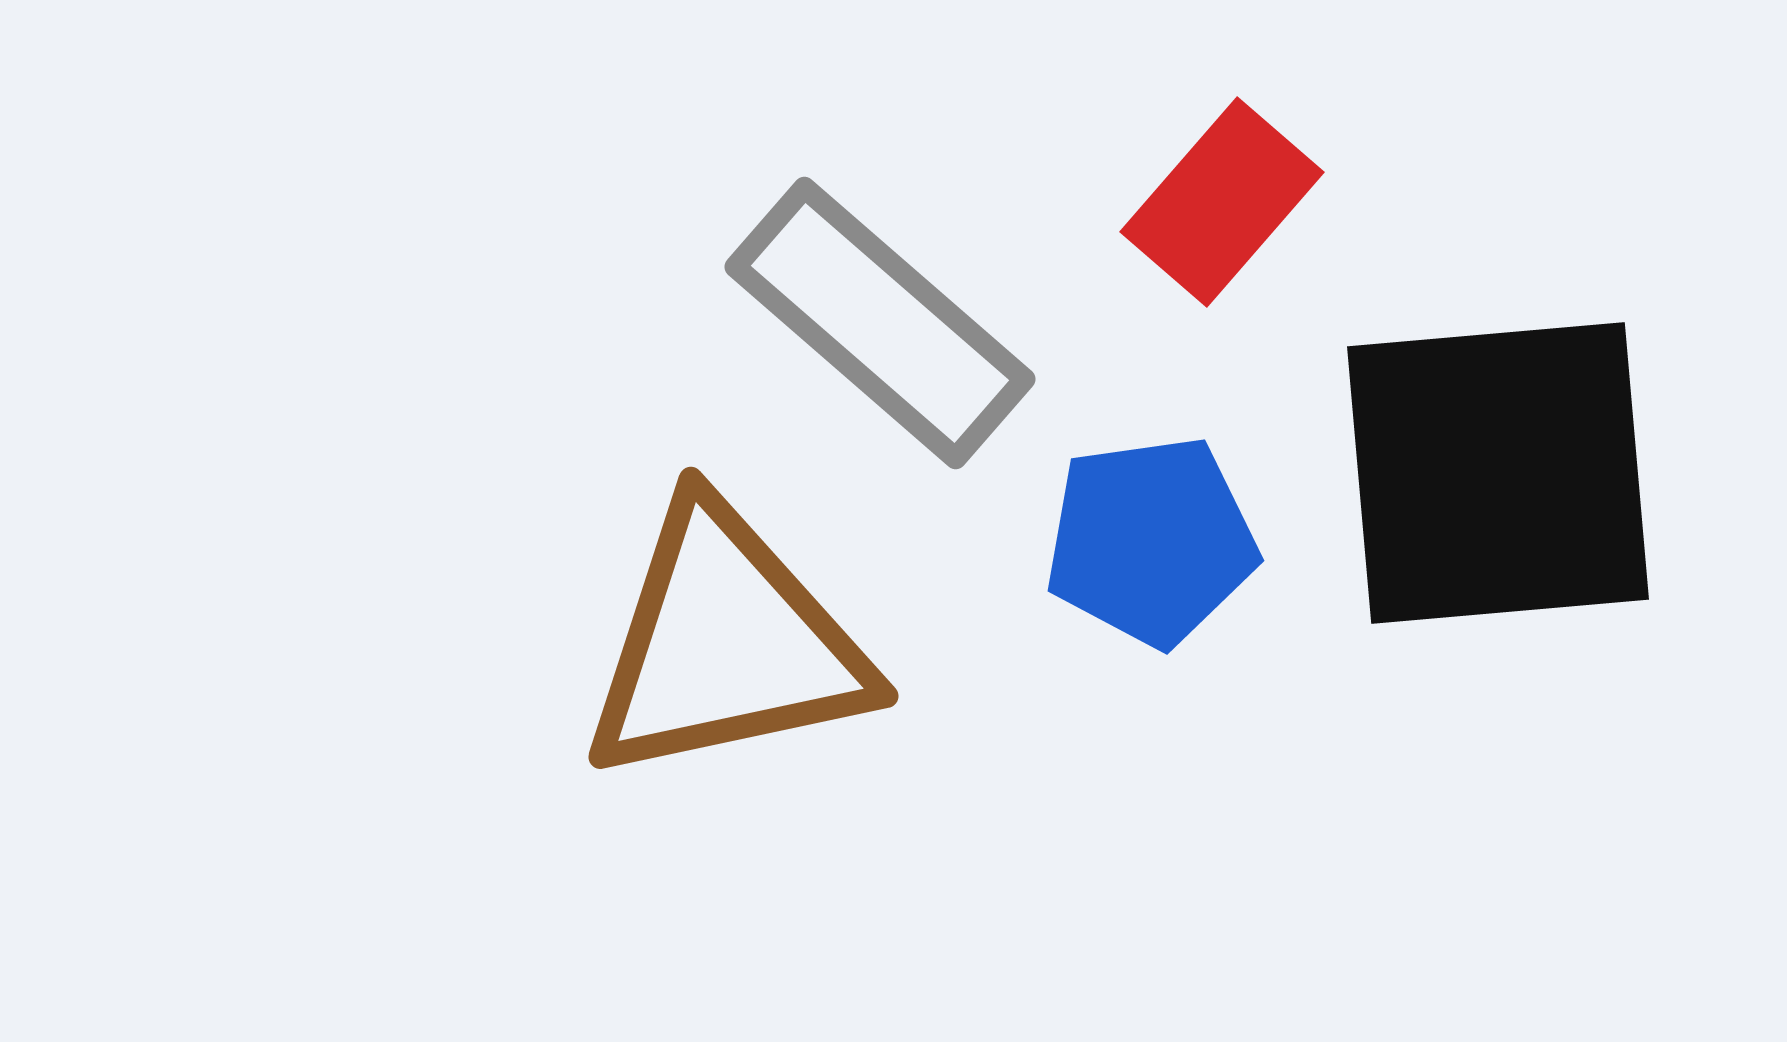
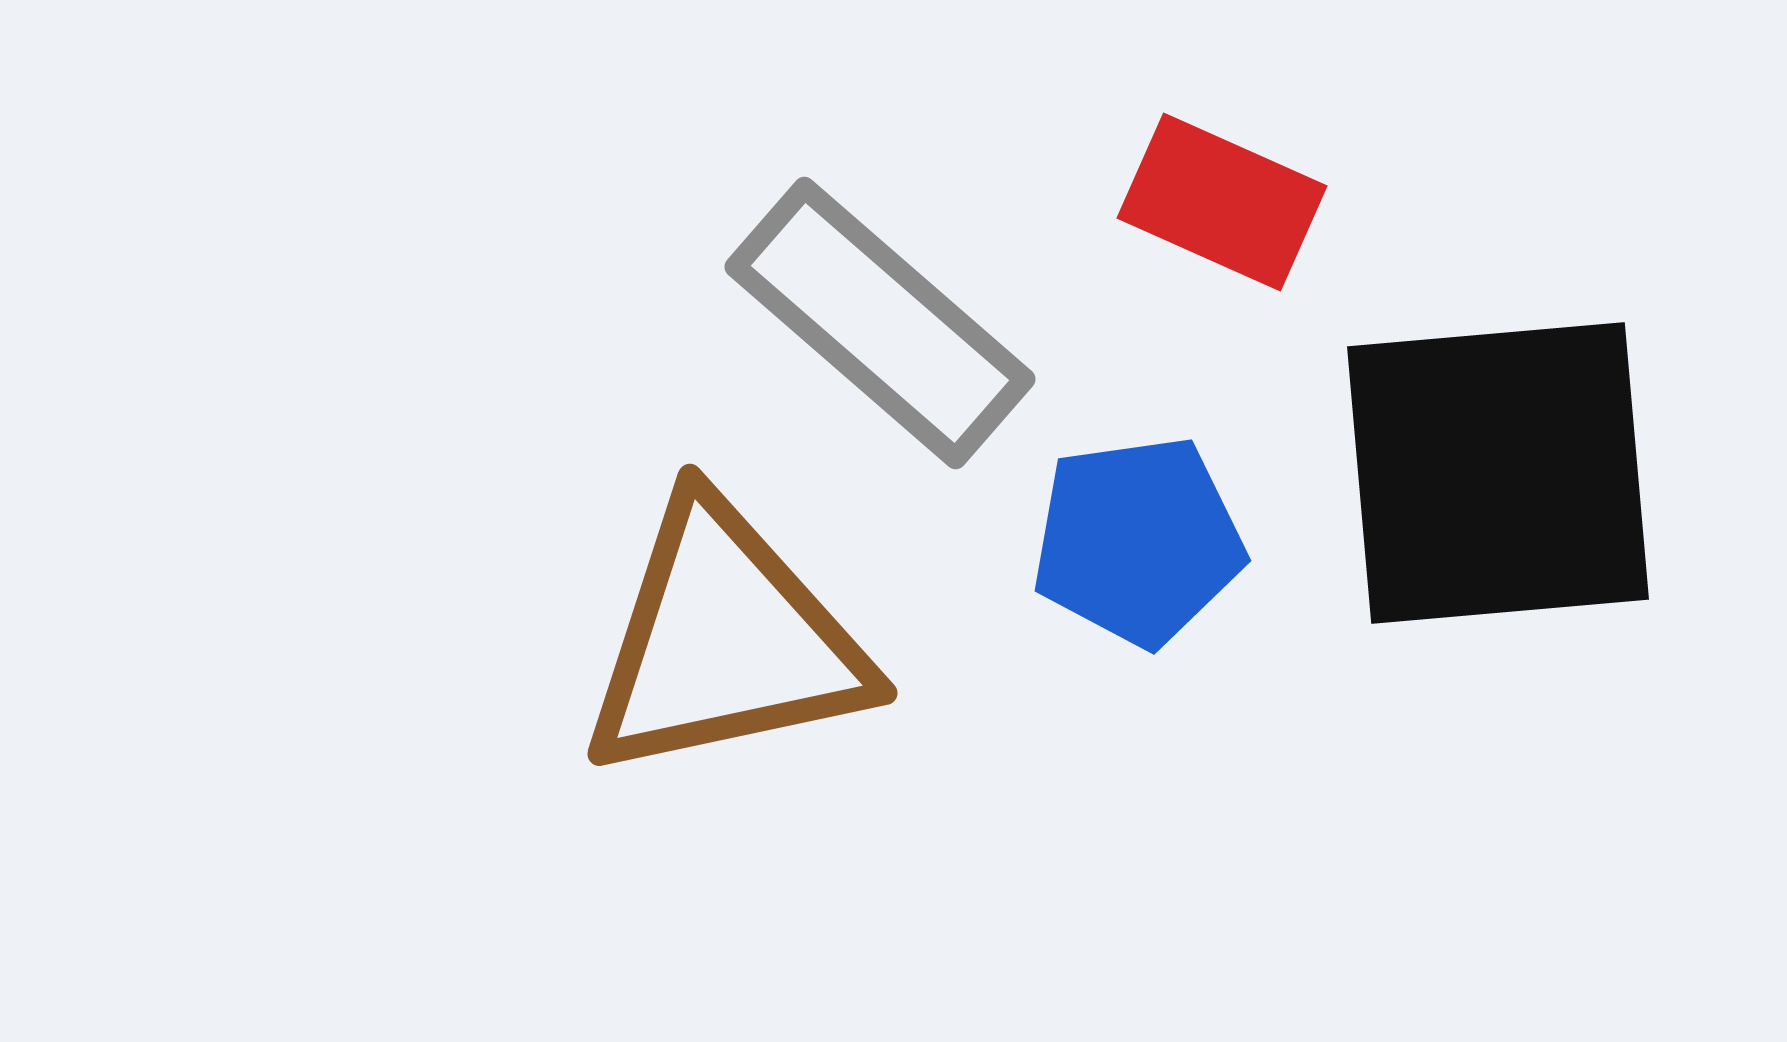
red rectangle: rotated 73 degrees clockwise
blue pentagon: moved 13 px left
brown triangle: moved 1 px left, 3 px up
